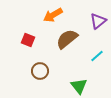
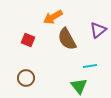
orange arrow: moved 2 px down
purple triangle: moved 9 px down
brown semicircle: rotated 80 degrees counterclockwise
cyan line: moved 7 px left, 10 px down; rotated 32 degrees clockwise
brown circle: moved 14 px left, 7 px down
